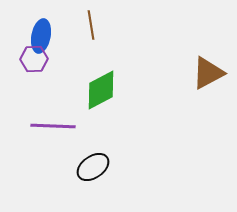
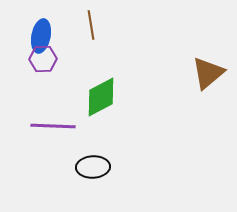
purple hexagon: moved 9 px right
brown triangle: rotated 12 degrees counterclockwise
green diamond: moved 7 px down
black ellipse: rotated 32 degrees clockwise
